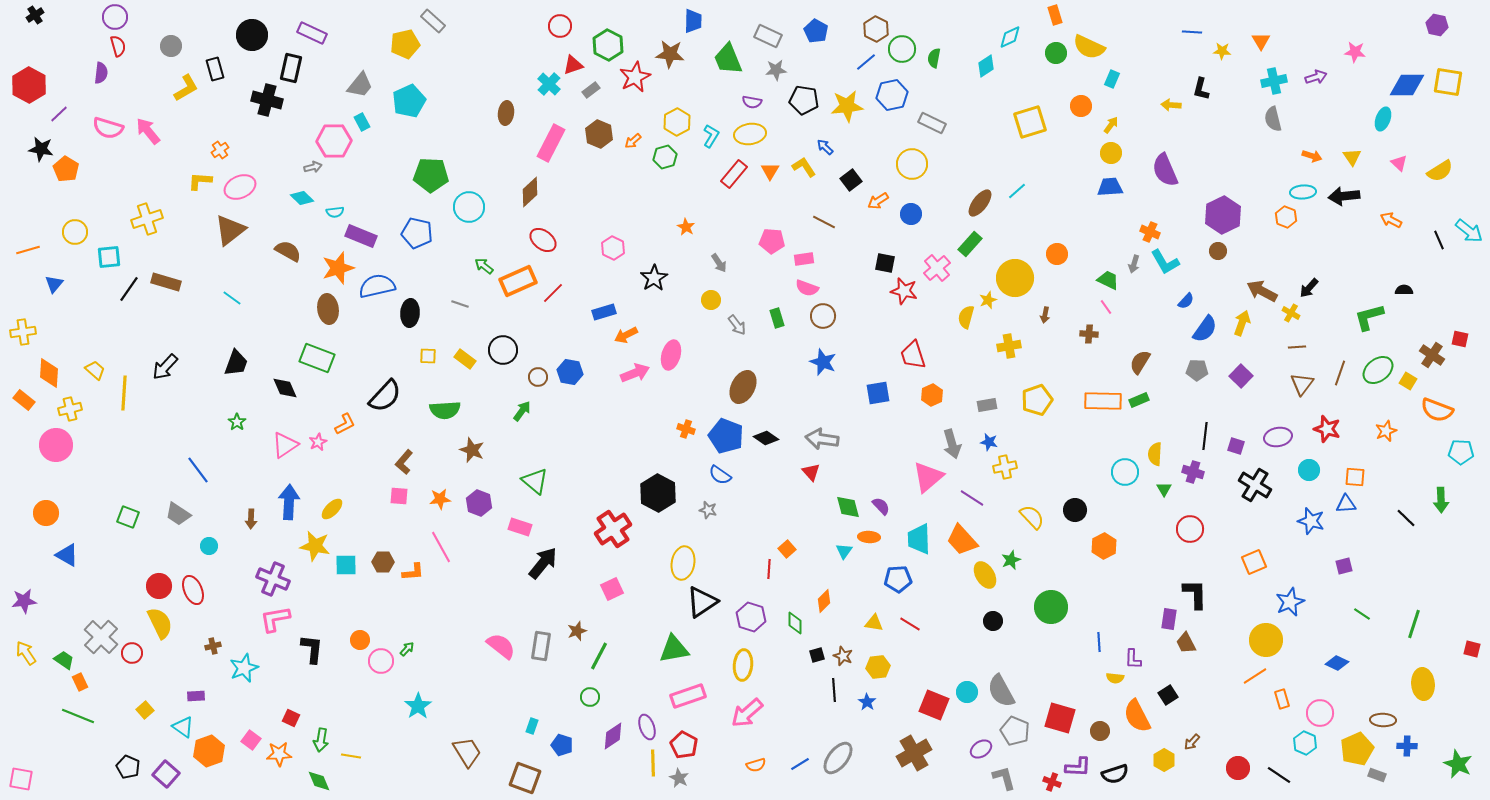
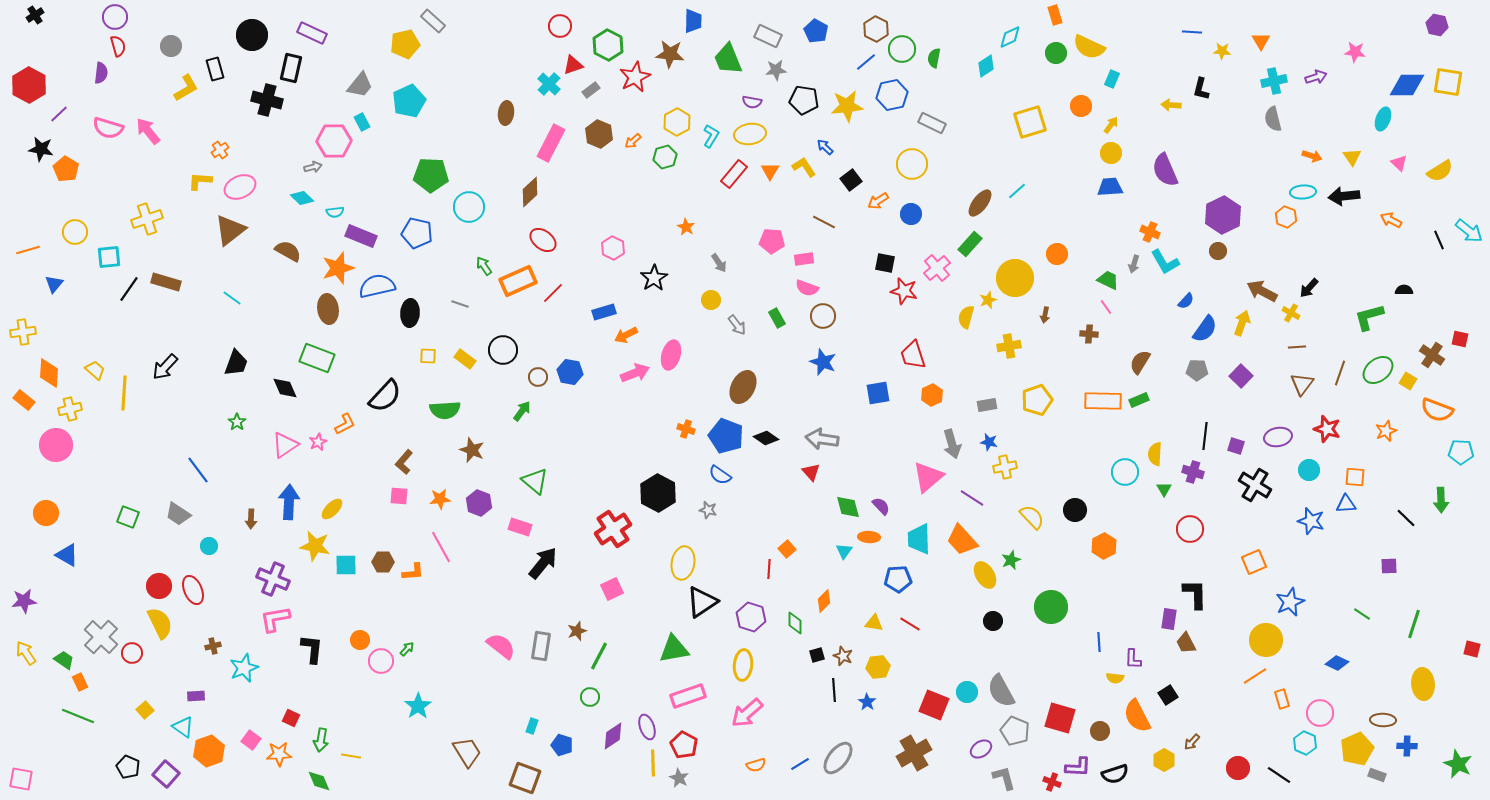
green arrow at (484, 266): rotated 18 degrees clockwise
green rectangle at (777, 318): rotated 12 degrees counterclockwise
purple square at (1344, 566): moved 45 px right; rotated 12 degrees clockwise
